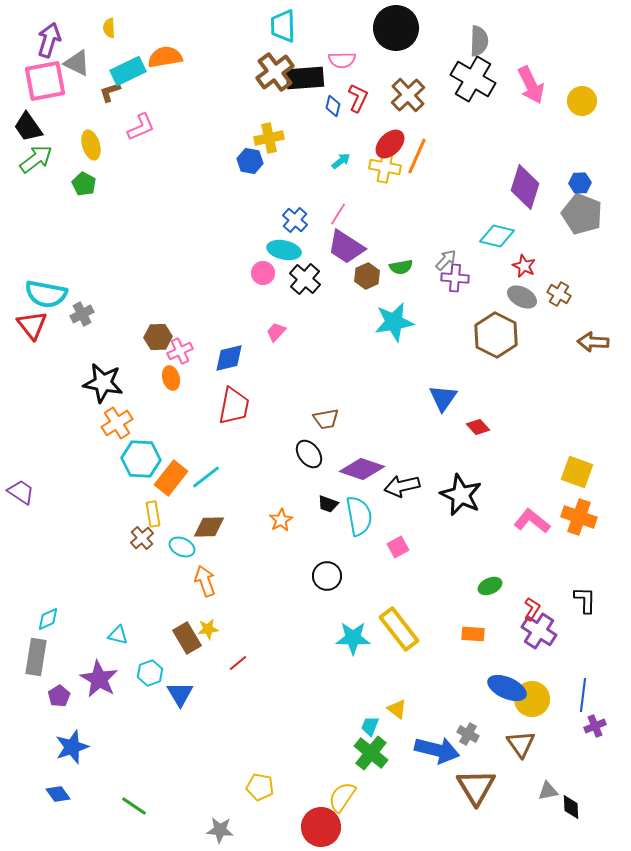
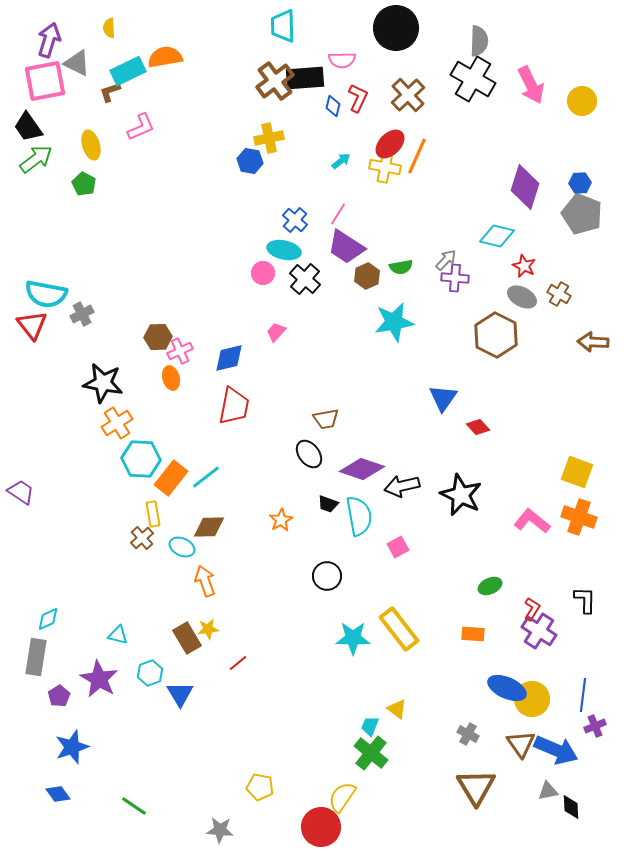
brown cross at (275, 72): moved 9 px down
blue arrow at (437, 750): moved 119 px right; rotated 9 degrees clockwise
